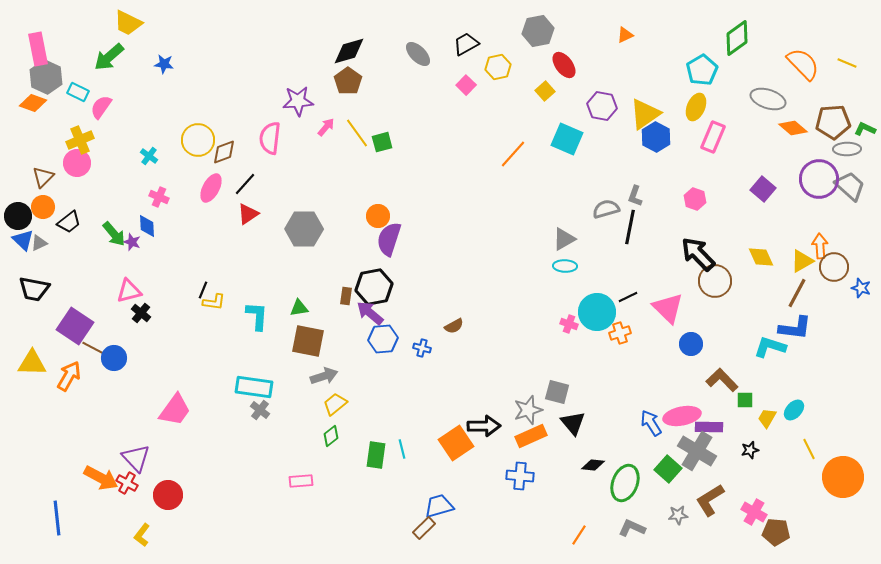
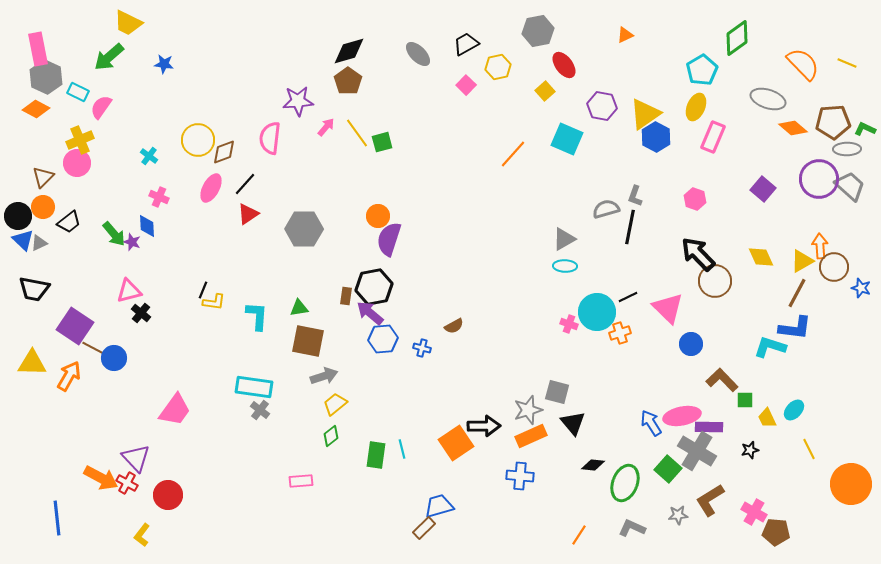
orange diamond at (33, 103): moved 3 px right, 6 px down; rotated 8 degrees clockwise
yellow trapezoid at (767, 418): rotated 55 degrees counterclockwise
orange circle at (843, 477): moved 8 px right, 7 px down
